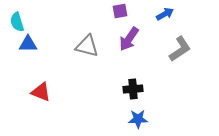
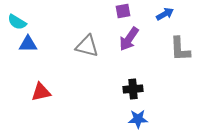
purple square: moved 3 px right
cyan semicircle: rotated 42 degrees counterclockwise
gray L-shape: rotated 120 degrees clockwise
red triangle: rotated 35 degrees counterclockwise
